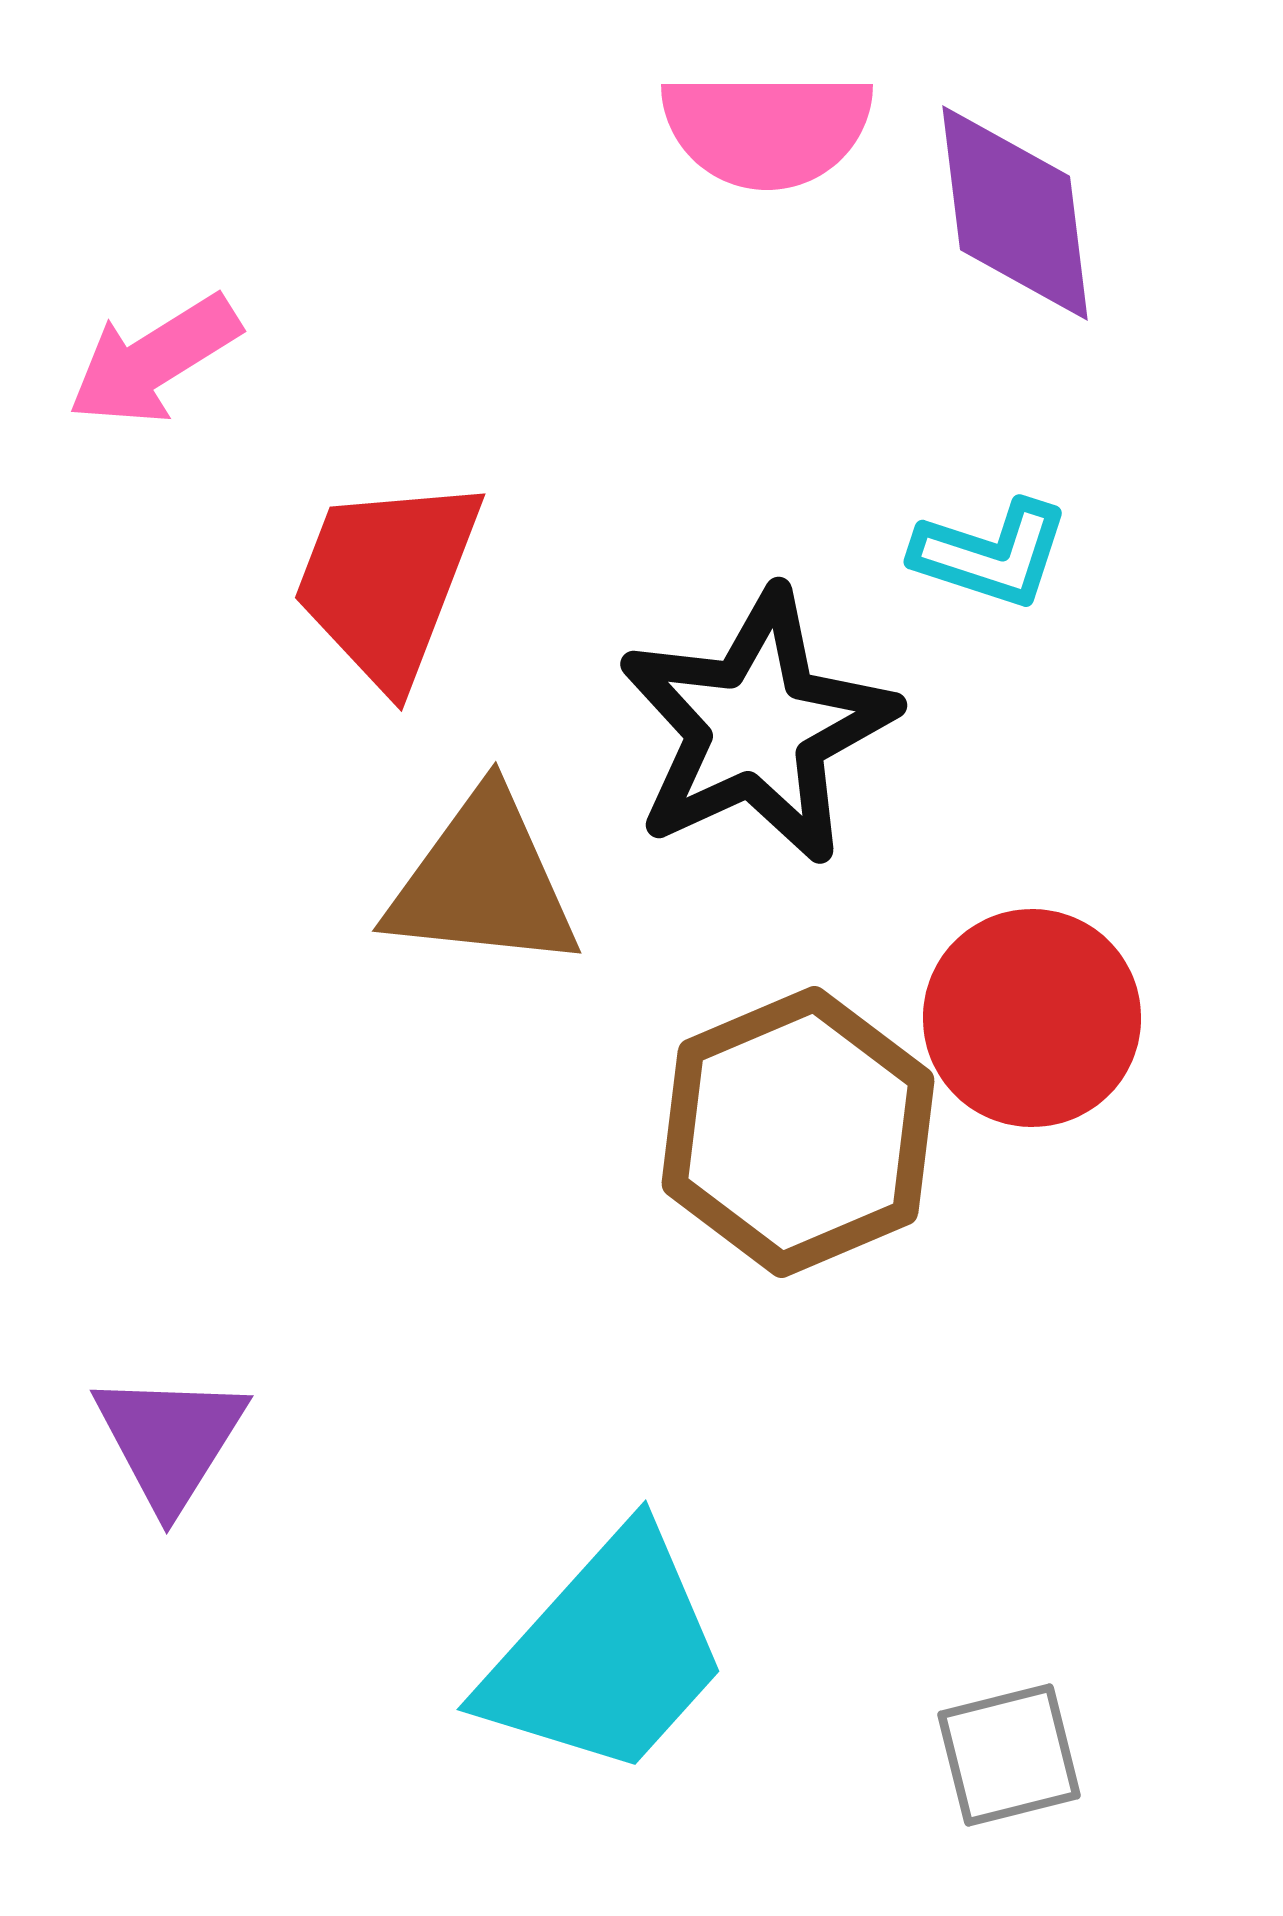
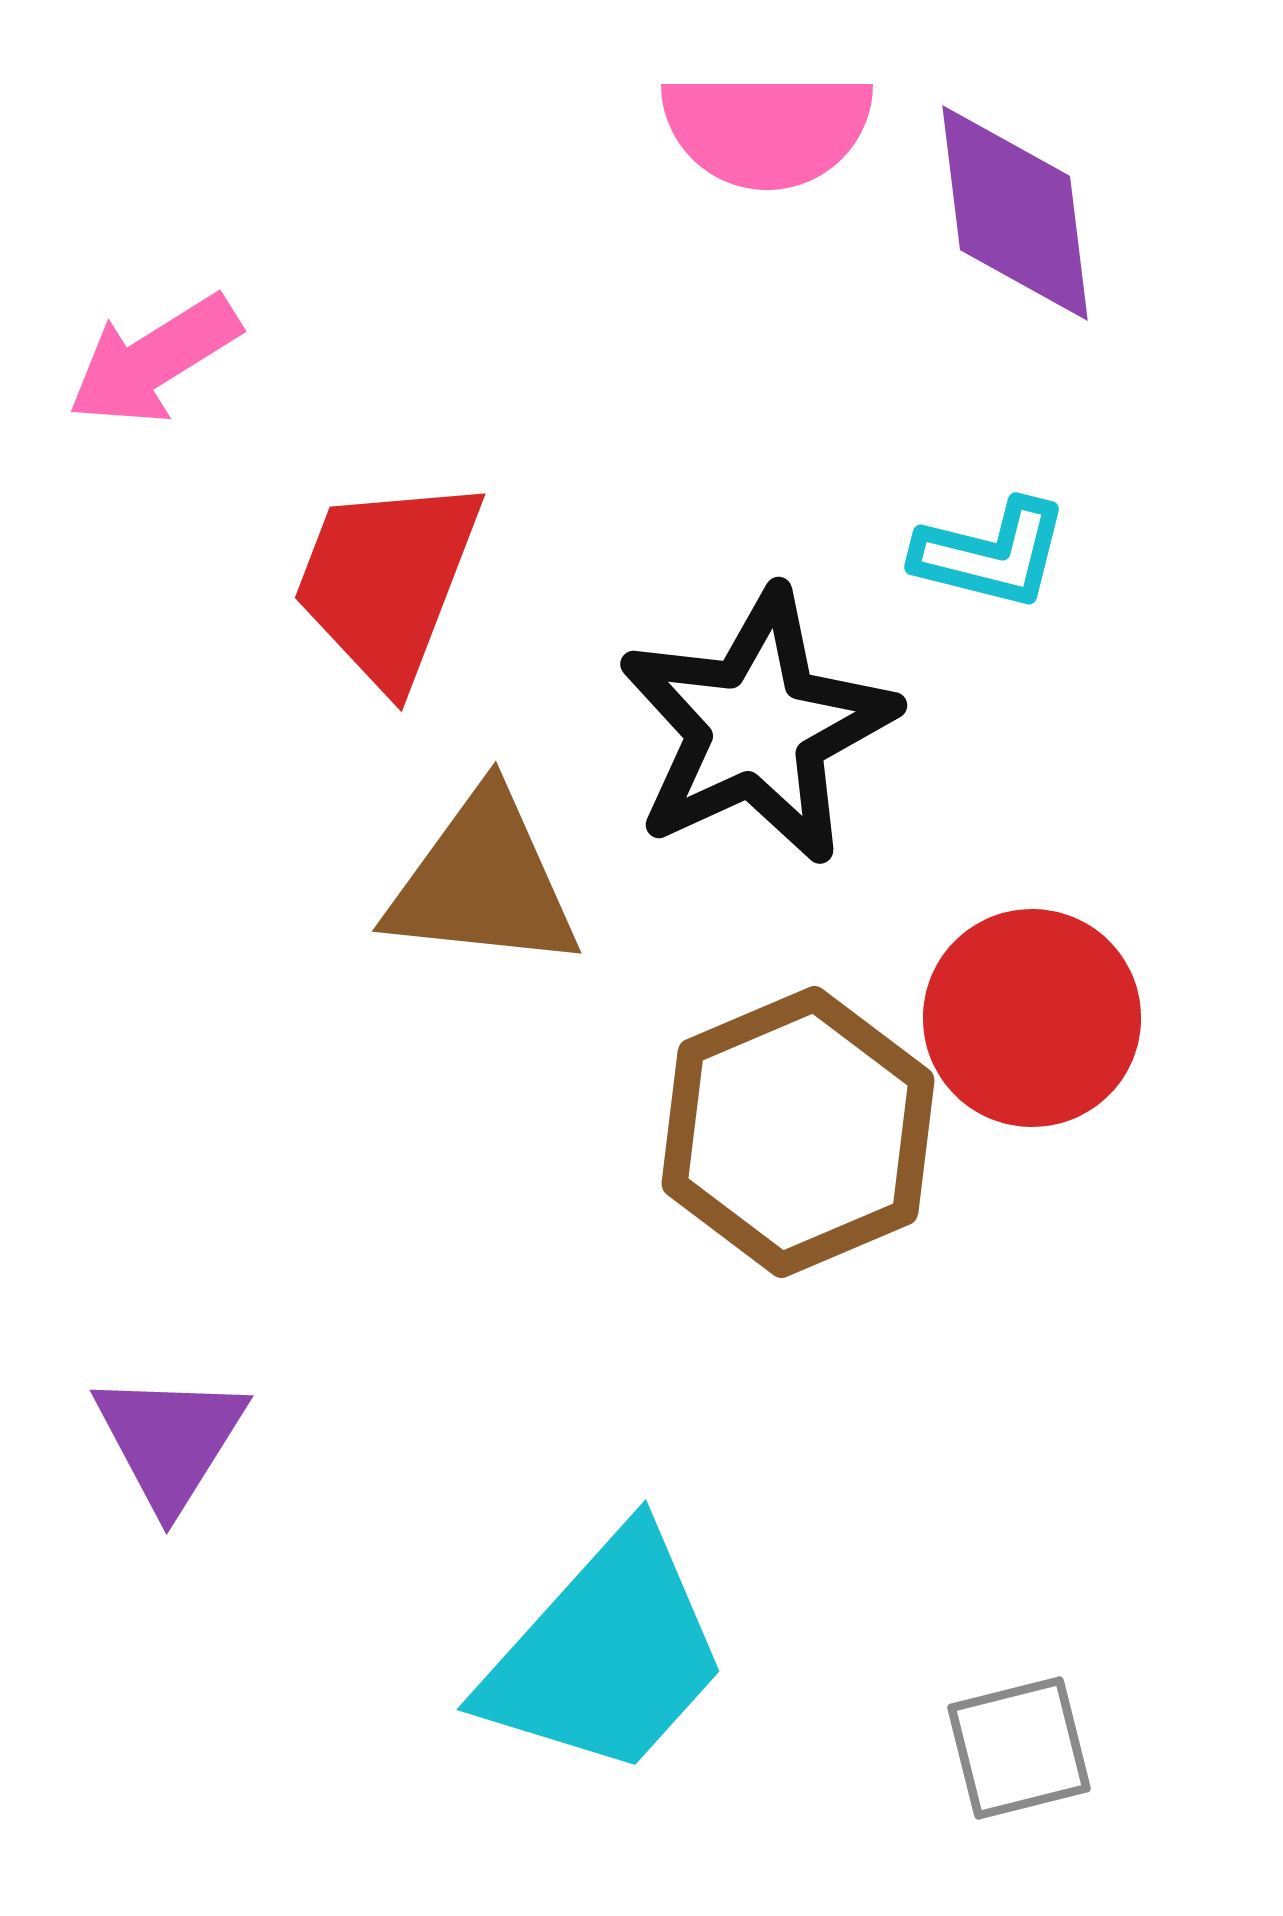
cyan L-shape: rotated 4 degrees counterclockwise
gray square: moved 10 px right, 7 px up
